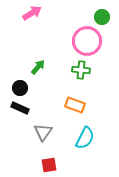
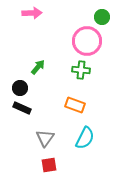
pink arrow: rotated 30 degrees clockwise
black rectangle: moved 2 px right
gray triangle: moved 2 px right, 6 px down
